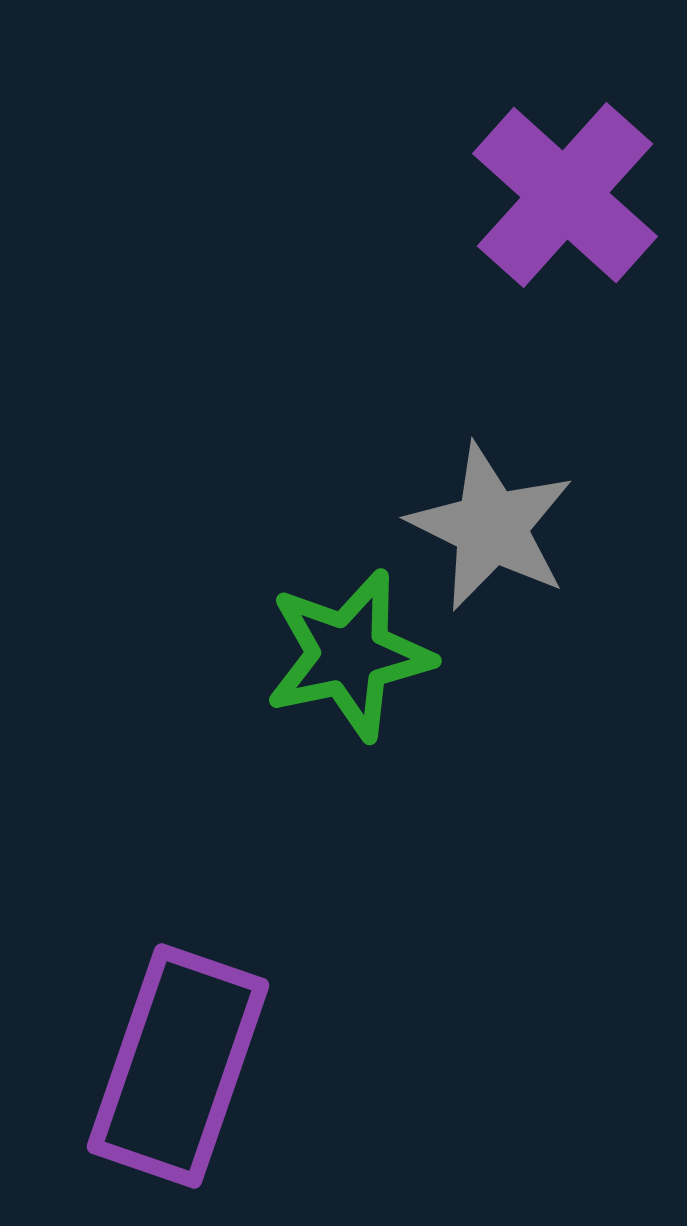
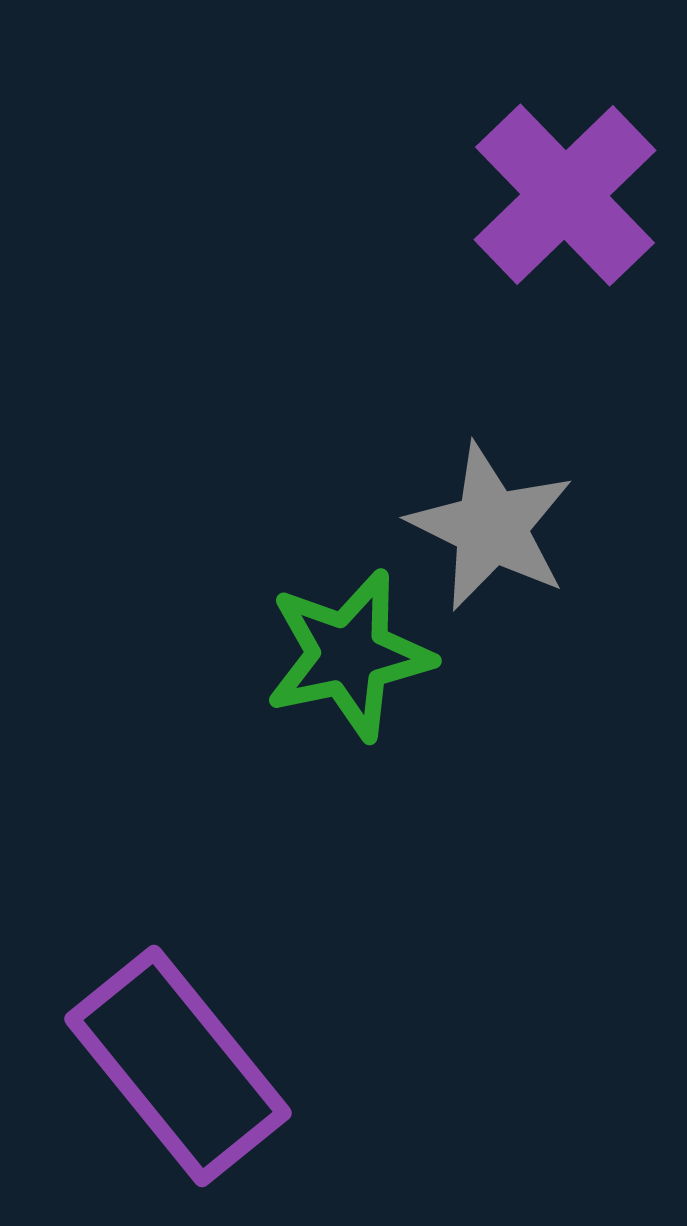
purple cross: rotated 4 degrees clockwise
purple rectangle: rotated 58 degrees counterclockwise
